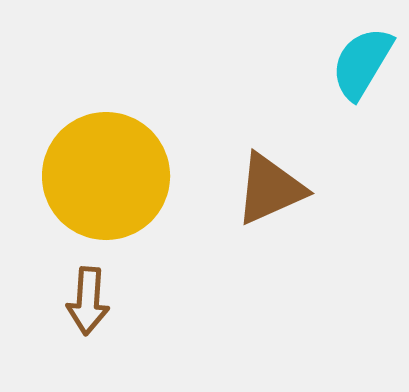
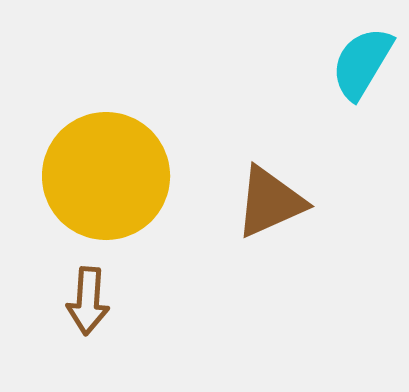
brown triangle: moved 13 px down
